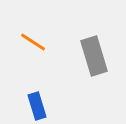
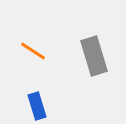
orange line: moved 9 px down
